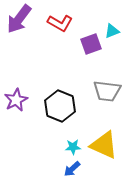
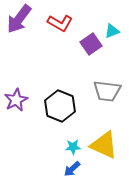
purple square: rotated 15 degrees counterclockwise
